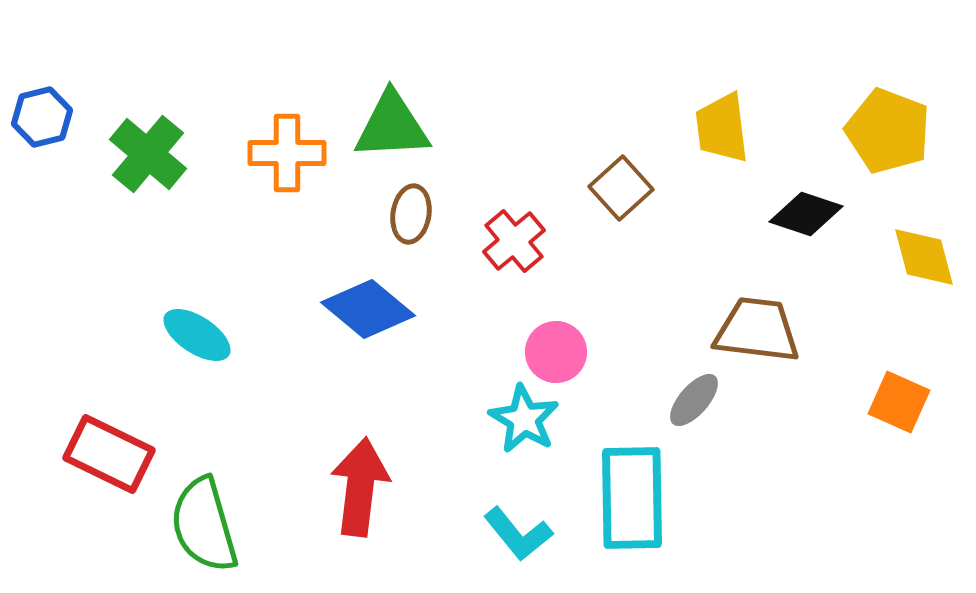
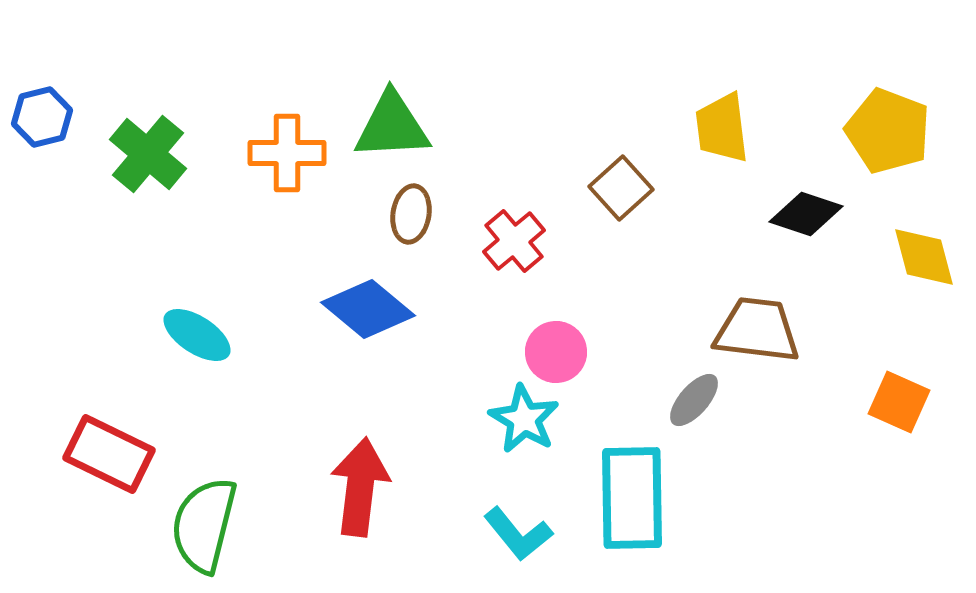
green semicircle: rotated 30 degrees clockwise
